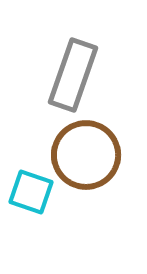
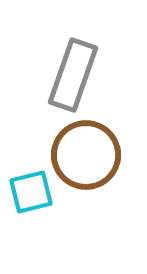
cyan square: rotated 33 degrees counterclockwise
